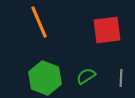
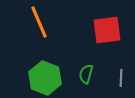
green semicircle: moved 2 px up; rotated 42 degrees counterclockwise
